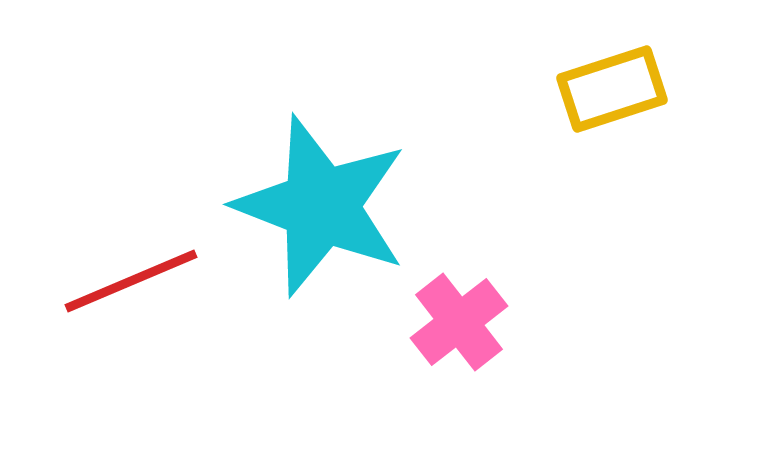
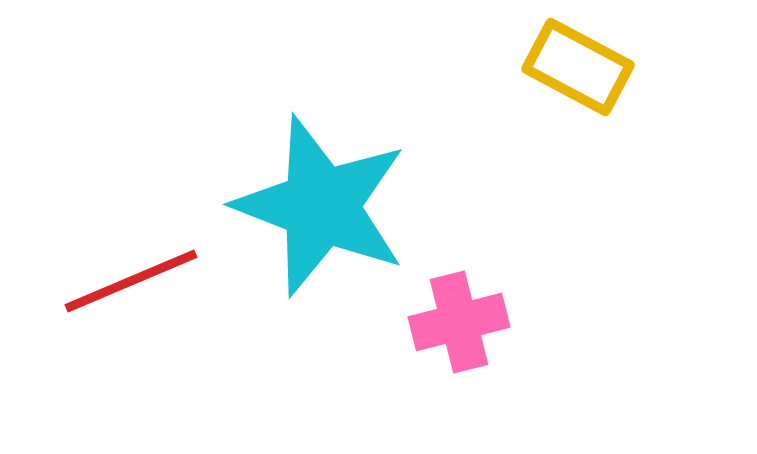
yellow rectangle: moved 34 px left, 22 px up; rotated 46 degrees clockwise
pink cross: rotated 24 degrees clockwise
